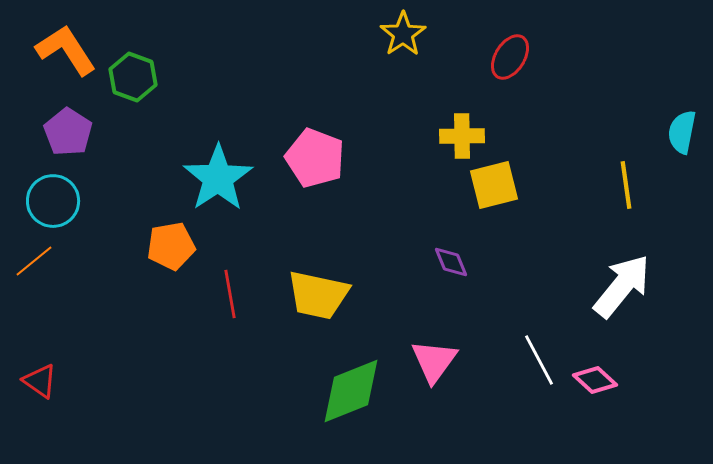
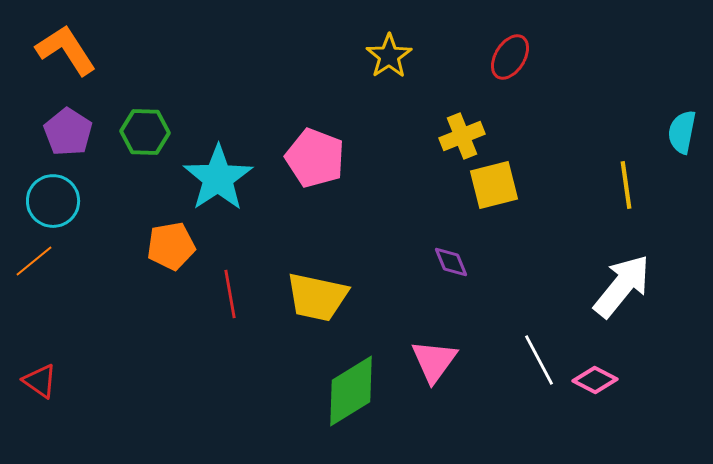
yellow star: moved 14 px left, 22 px down
green hexagon: moved 12 px right, 55 px down; rotated 18 degrees counterclockwise
yellow cross: rotated 21 degrees counterclockwise
yellow trapezoid: moved 1 px left, 2 px down
pink diamond: rotated 15 degrees counterclockwise
green diamond: rotated 10 degrees counterclockwise
